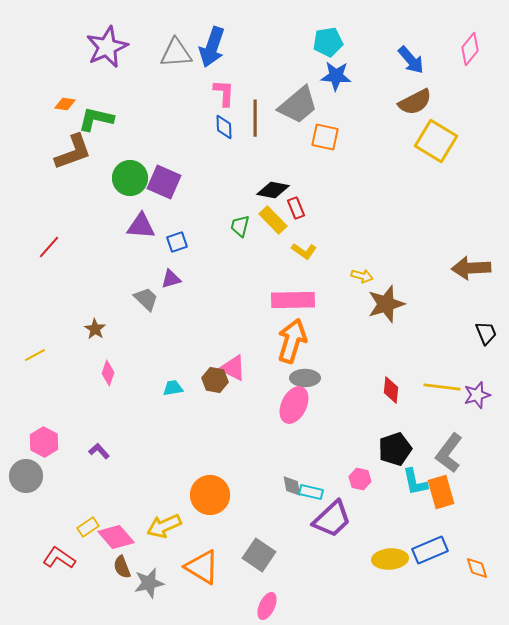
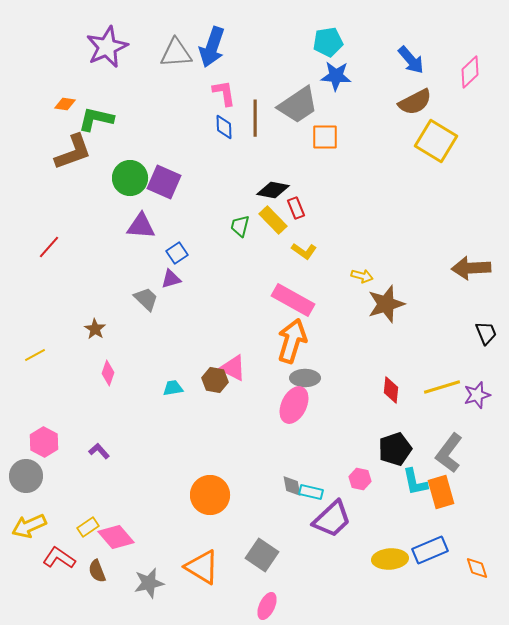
pink diamond at (470, 49): moved 23 px down; rotated 8 degrees clockwise
pink L-shape at (224, 93): rotated 12 degrees counterclockwise
gray trapezoid at (298, 105): rotated 6 degrees clockwise
orange square at (325, 137): rotated 12 degrees counterclockwise
blue square at (177, 242): moved 11 px down; rotated 15 degrees counterclockwise
pink rectangle at (293, 300): rotated 30 degrees clockwise
yellow line at (442, 387): rotated 24 degrees counterclockwise
yellow arrow at (164, 526): moved 135 px left
gray square at (259, 555): moved 3 px right
brown semicircle at (122, 567): moved 25 px left, 4 px down
